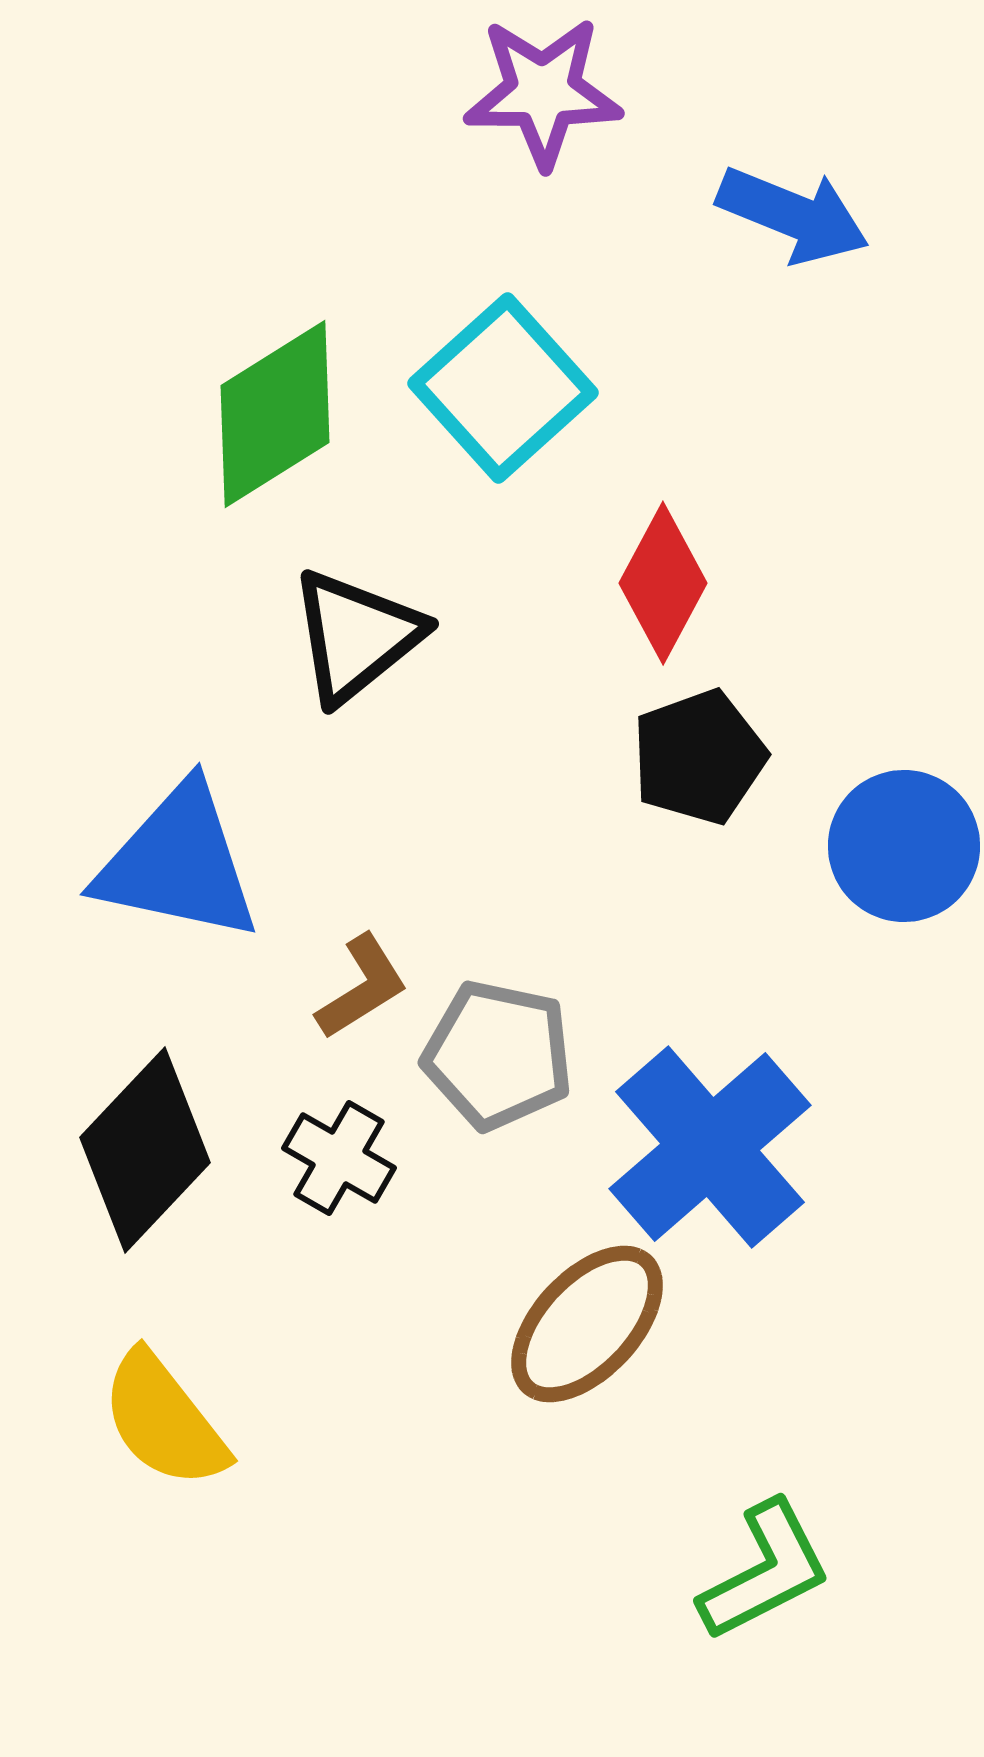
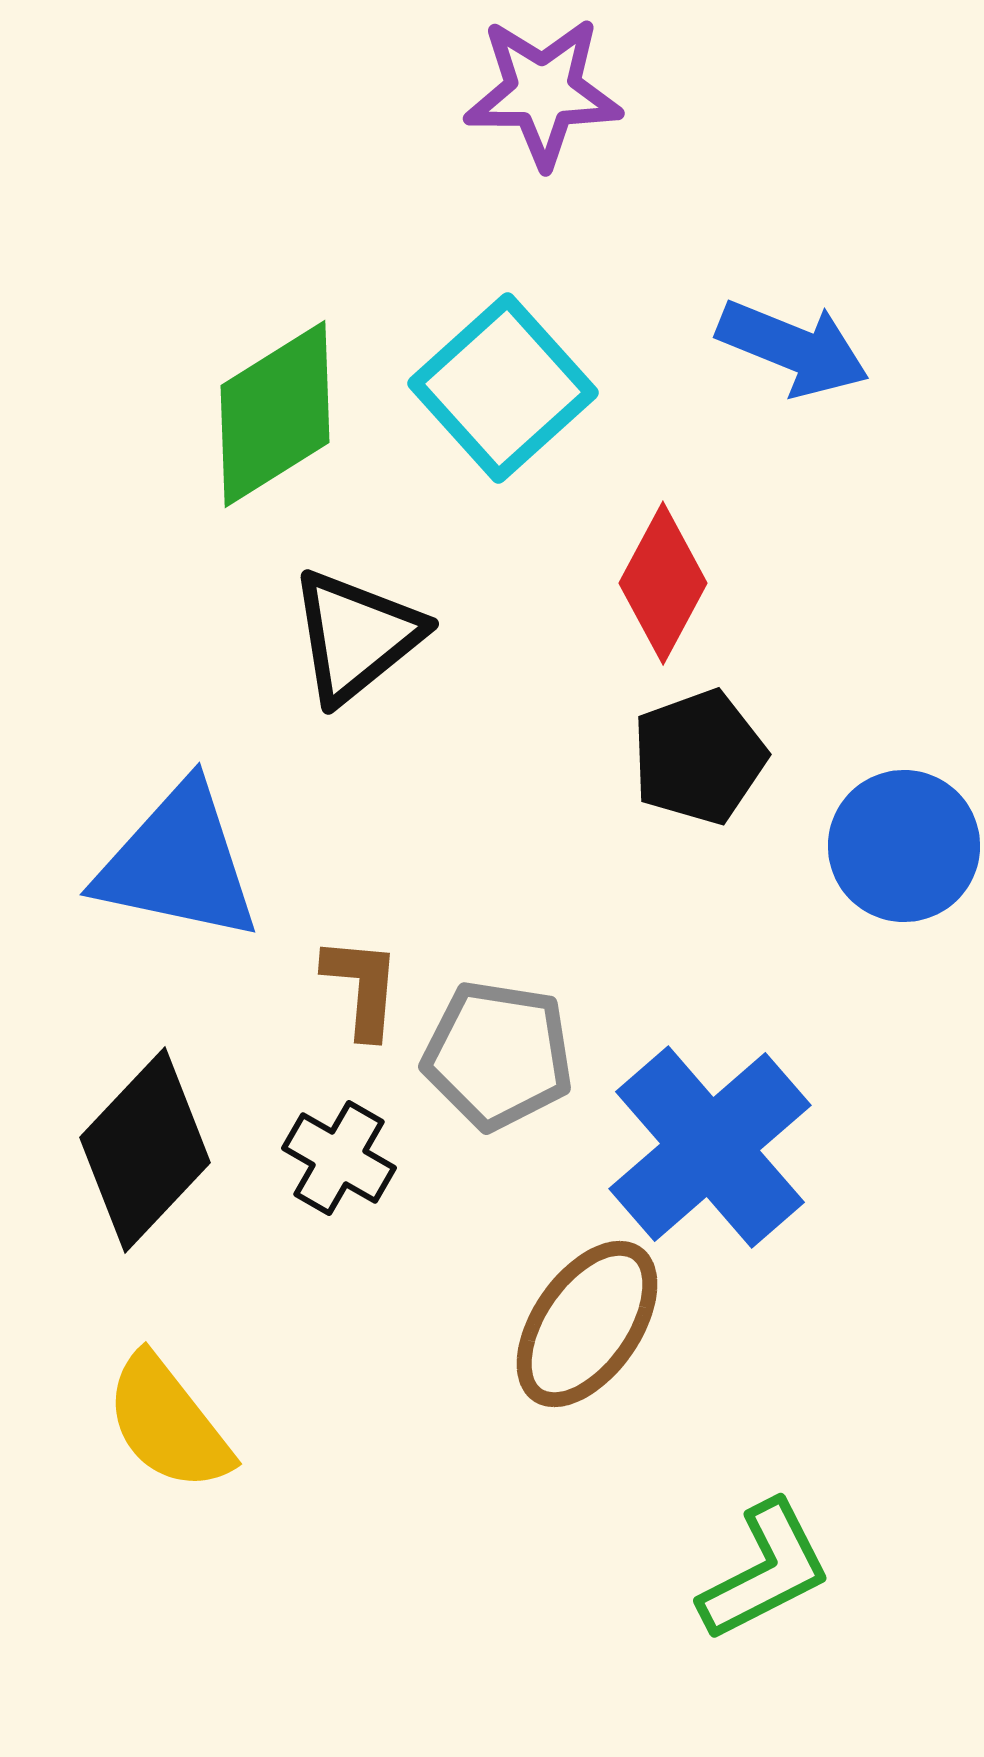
blue arrow: moved 133 px down
brown L-shape: rotated 53 degrees counterclockwise
gray pentagon: rotated 3 degrees counterclockwise
brown ellipse: rotated 8 degrees counterclockwise
yellow semicircle: moved 4 px right, 3 px down
